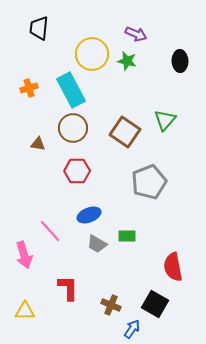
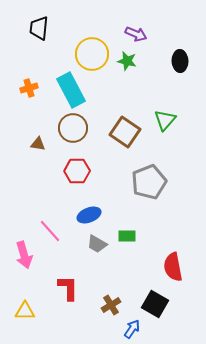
brown cross: rotated 36 degrees clockwise
